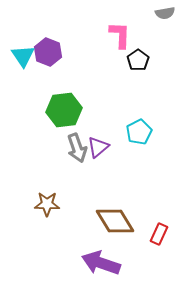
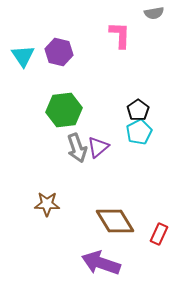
gray semicircle: moved 11 px left
purple hexagon: moved 11 px right; rotated 8 degrees counterclockwise
black pentagon: moved 50 px down
